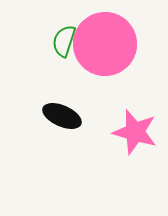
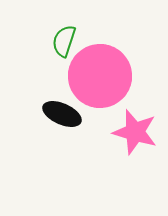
pink circle: moved 5 px left, 32 px down
black ellipse: moved 2 px up
